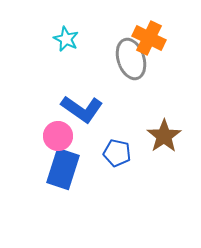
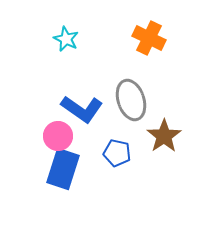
gray ellipse: moved 41 px down
